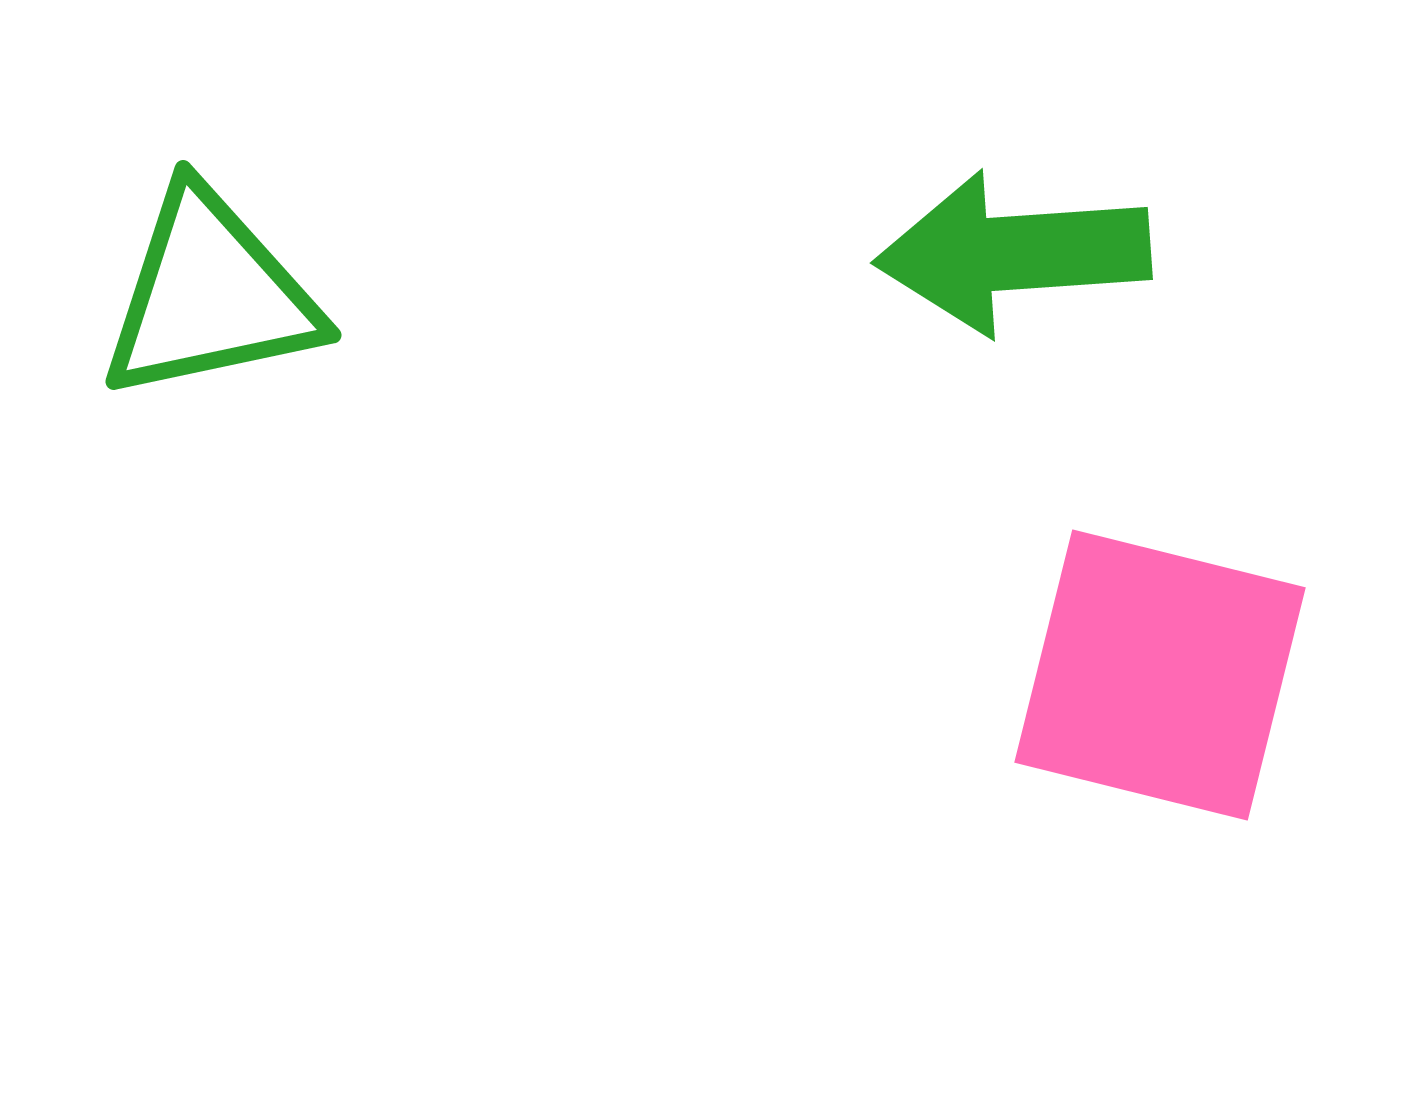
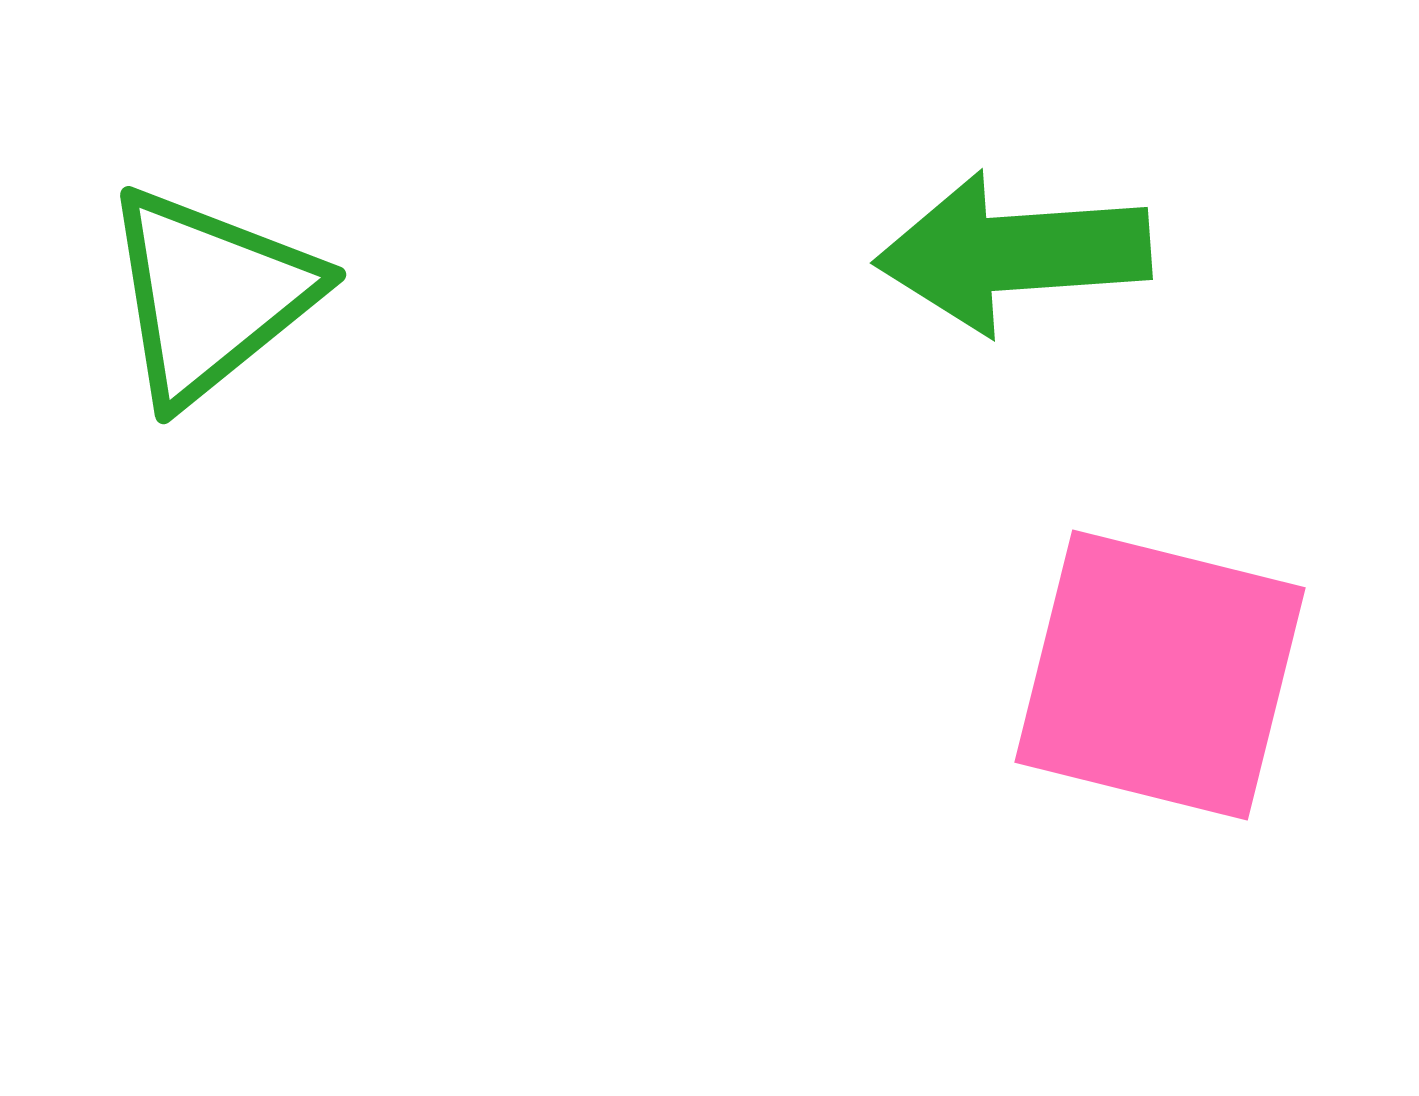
green triangle: rotated 27 degrees counterclockwise
